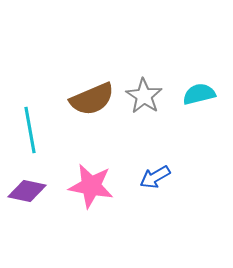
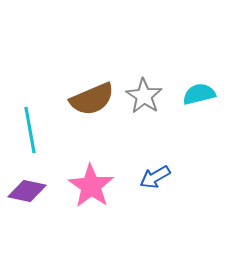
pink star: rotated 24 degrees clockwise
